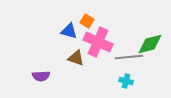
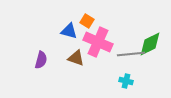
green diamond: rotated 12 degrees counterclockwise
gray line: moved 2 px right, 3 px up
purple semicircle: moved 16 px up; rotated 72 degrees counterclockwise
